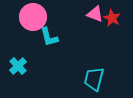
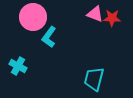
red star: rotated 24 degrees counterclockwise
cyan L-shape: rotated 50 degrees clockwise
cyan cross: rotated 18 degrees counterclockwise
